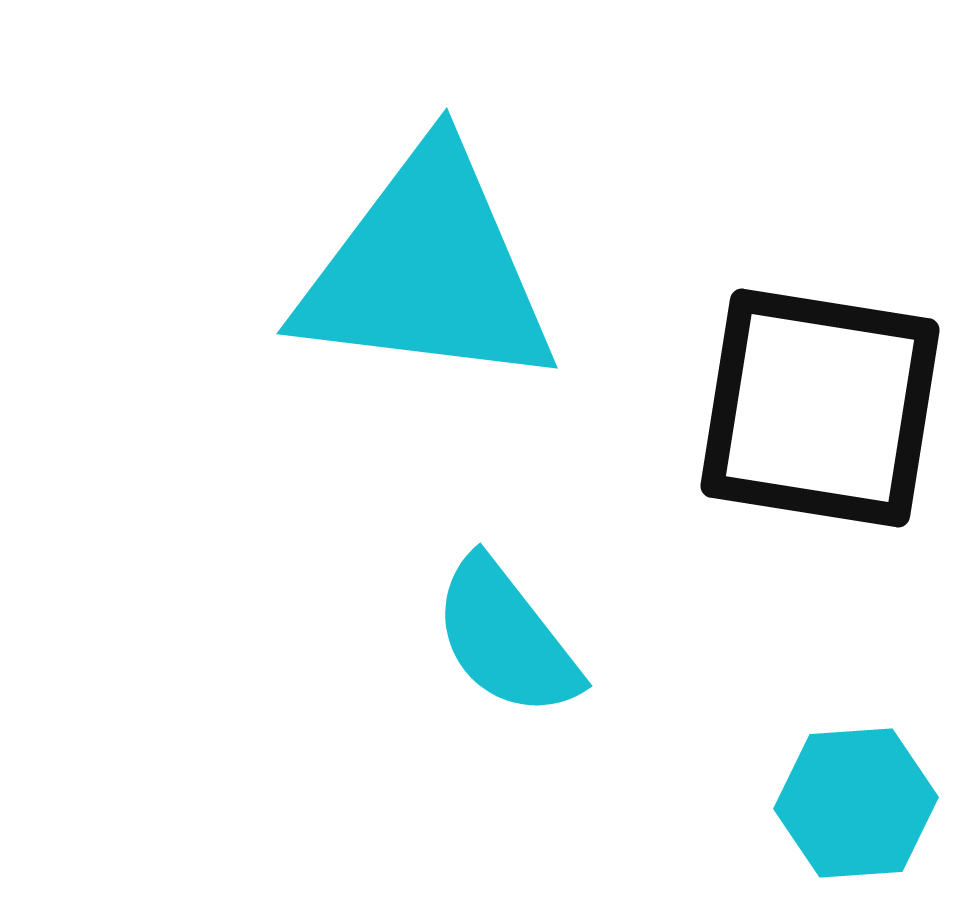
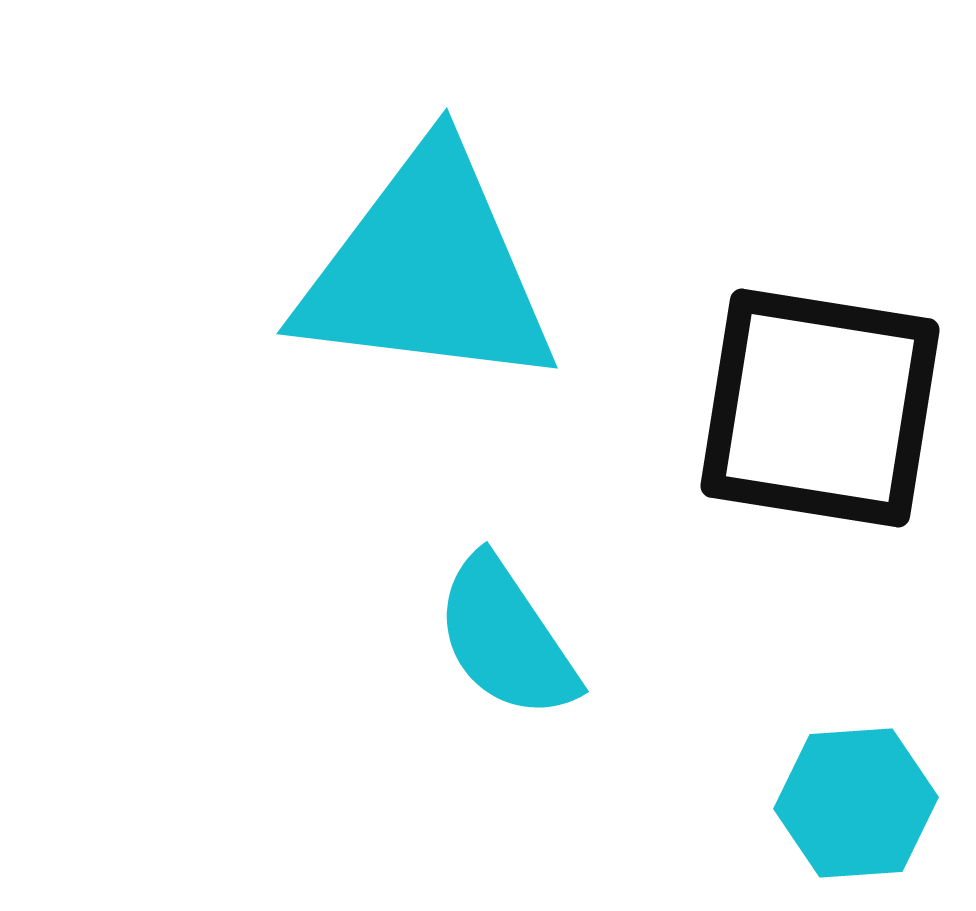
cyan semicircle: rotated 4 degrees clockwise
